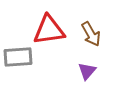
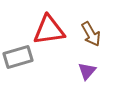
gray rectangle: rotated 12 degrees counterclockwise
